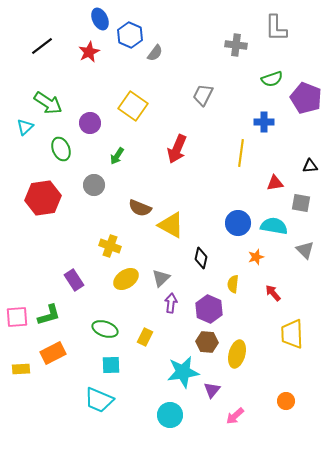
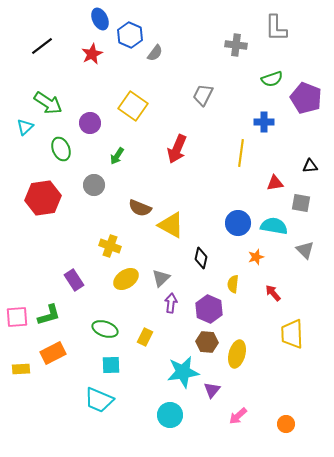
red star at (89, 52): moved 3 px right, 2 px down
orange circle at (286, 401): moved 23 px down
pink arrow at (235, 416): moved 3 px right
